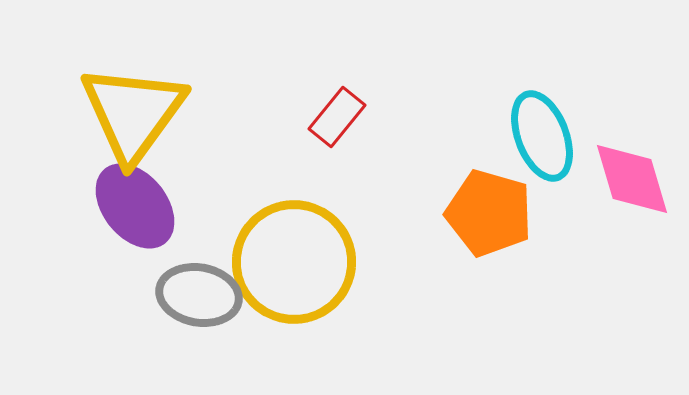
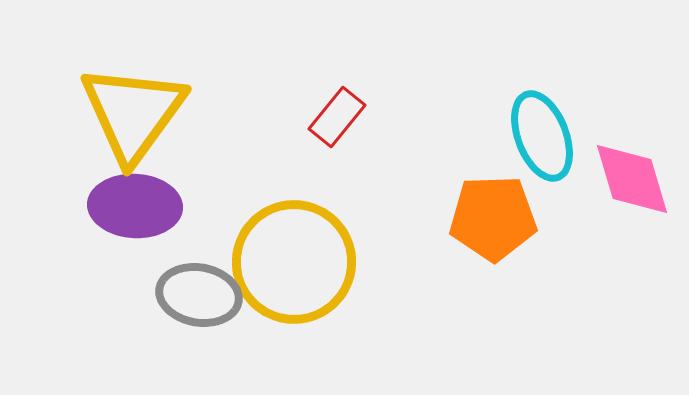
purple ellipse: rotated 48 degrees counterclockwise
orange pentagon: moved 4 px right, 5 px down; rotated 18 degrees counterclockwise
